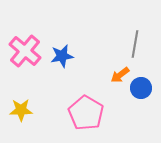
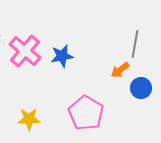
orange arrow: moved 5 px up
yellow star: moved 8 px right, 9 px down
